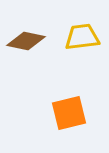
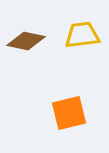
yellow trapezoid: moved 2 px up
